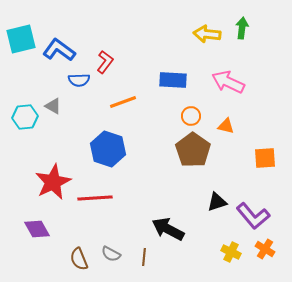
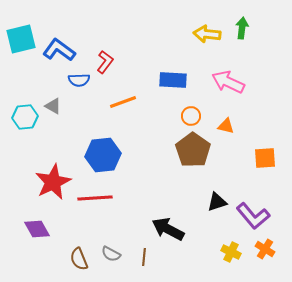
blue hexagon: moved 5 px left, 6 px down; rotated 24 degrees counterclockwise
